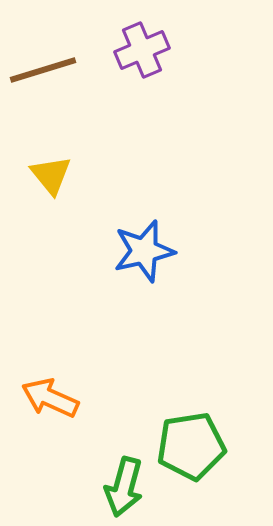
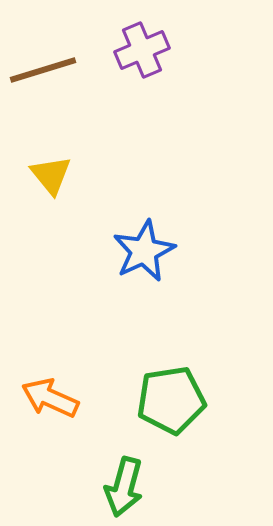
blue star: rotated 12 degrees counterclockwise
green pentagon: moved 20 px left, 46 px up
